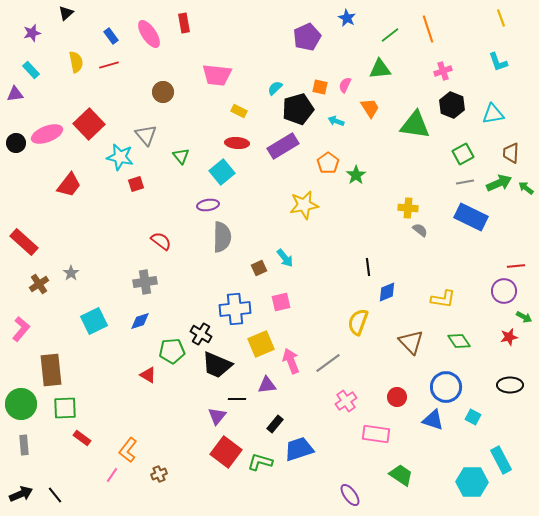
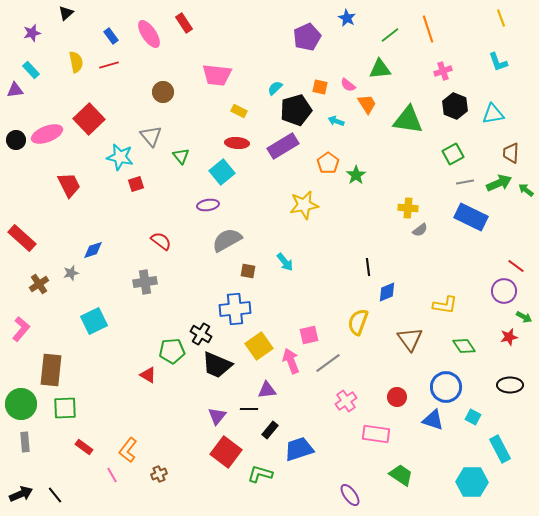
red rectangle at (184, 23): rotated 24 degrees counterclockwise
pink semicircle at (345, 85): moved 3 px right; rotated 77 degrees counterclockwise
purple triangle at (15, 94): moved 4 px up
black hexagon at (452, 105): moved 3 px right, 1 px down
orange trapezoid at (370, 108): moved 3 px left, 4 px up
black pentagon at (298, 109): moved 2 px left, 1 px down
red square at (89, 124): moved 5 px up
green triangle at (415, 125): moved 7 px left, 5 px up
gray triangle at (146, 135): moved 5 px right, 1 px down
black circle at (16, 143): moved 3 px up
green square at (463, 154): moved 10 px left
red trapezoid at (69, 185): rotated 64 degrees counterclockwise
green arrow at (526, 188): moved 2 px down
gray semicircle at (420, 230): rotated 105 degrees clockwise
gray semicircle at (222, 237): moved 5 px right, 3 px down; rotated 120 degrees counterclockwise
red rectangle at (24, 242): moved 2 px left, 4 px up
cyan arrow at (285, 258): moved 4 px down
red line at (516, 266): rotated 42 degrees clockwise
brown square at (259, 268): moved 11 px left, 3 px down; rotated 35 degrees clockwise
gray star at (71, 273): rotated 21 degrees clockwise
yellow L-shape at (443, 299): moved 2 px right, 6 px down
pink square at (281, 302): moved 28 px right, 33 px down
blue diamond at (140, 321): moved 47 px left, 71 px up
green diamond at (459, 341): moved 5 px right, 5 px down
brown triangle at (411, 342): moved 1 px left, 3 px up; rotated 8 degrees clockwise
yellow square at (261, 344): moved 2 px left, 2 px down; rotated 12 degrees counterclockwise
brown rectangle at (51, 370): rotated 12 degrees clockwise
purple triangle at (267, 385): moved 5 px down
black line at (237, 399): moved 12 px right, 10 px down
black rectangle at (275, 424): moved 5 px left, 6 px down
red rectangle at (82, 438): moved 2 px right, 9 px down
gray rectangle at (24, 445): moved 1 px right, 3 px up
cyan rectangle at (501, 460): moved 1 px left, 11 px up
green L-shape at (260, 462): moved 12 px down
pink line at (112, 475): rotated 63 degrees counterclockwise
